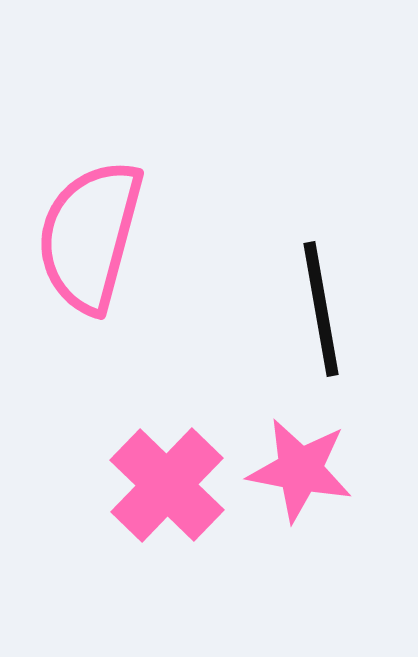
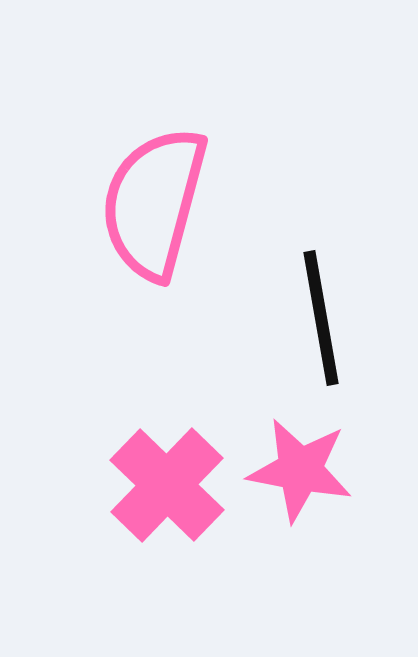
pink semicircle: moved 64 px right, 33 px up
black line: moved 9 px down
